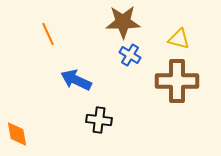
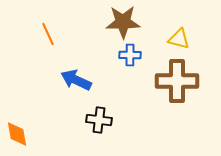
blue cross: rotated 30 degrees counterclockwise
